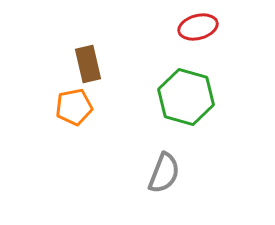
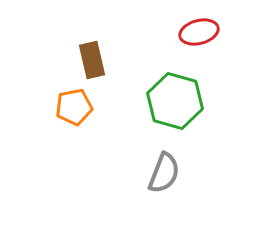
red ellipse: moved 1 px right, 5 px down
brown rectangle: moved 4 px right, 4 px up
green hexagon: moved 11 px left, 4 px down
